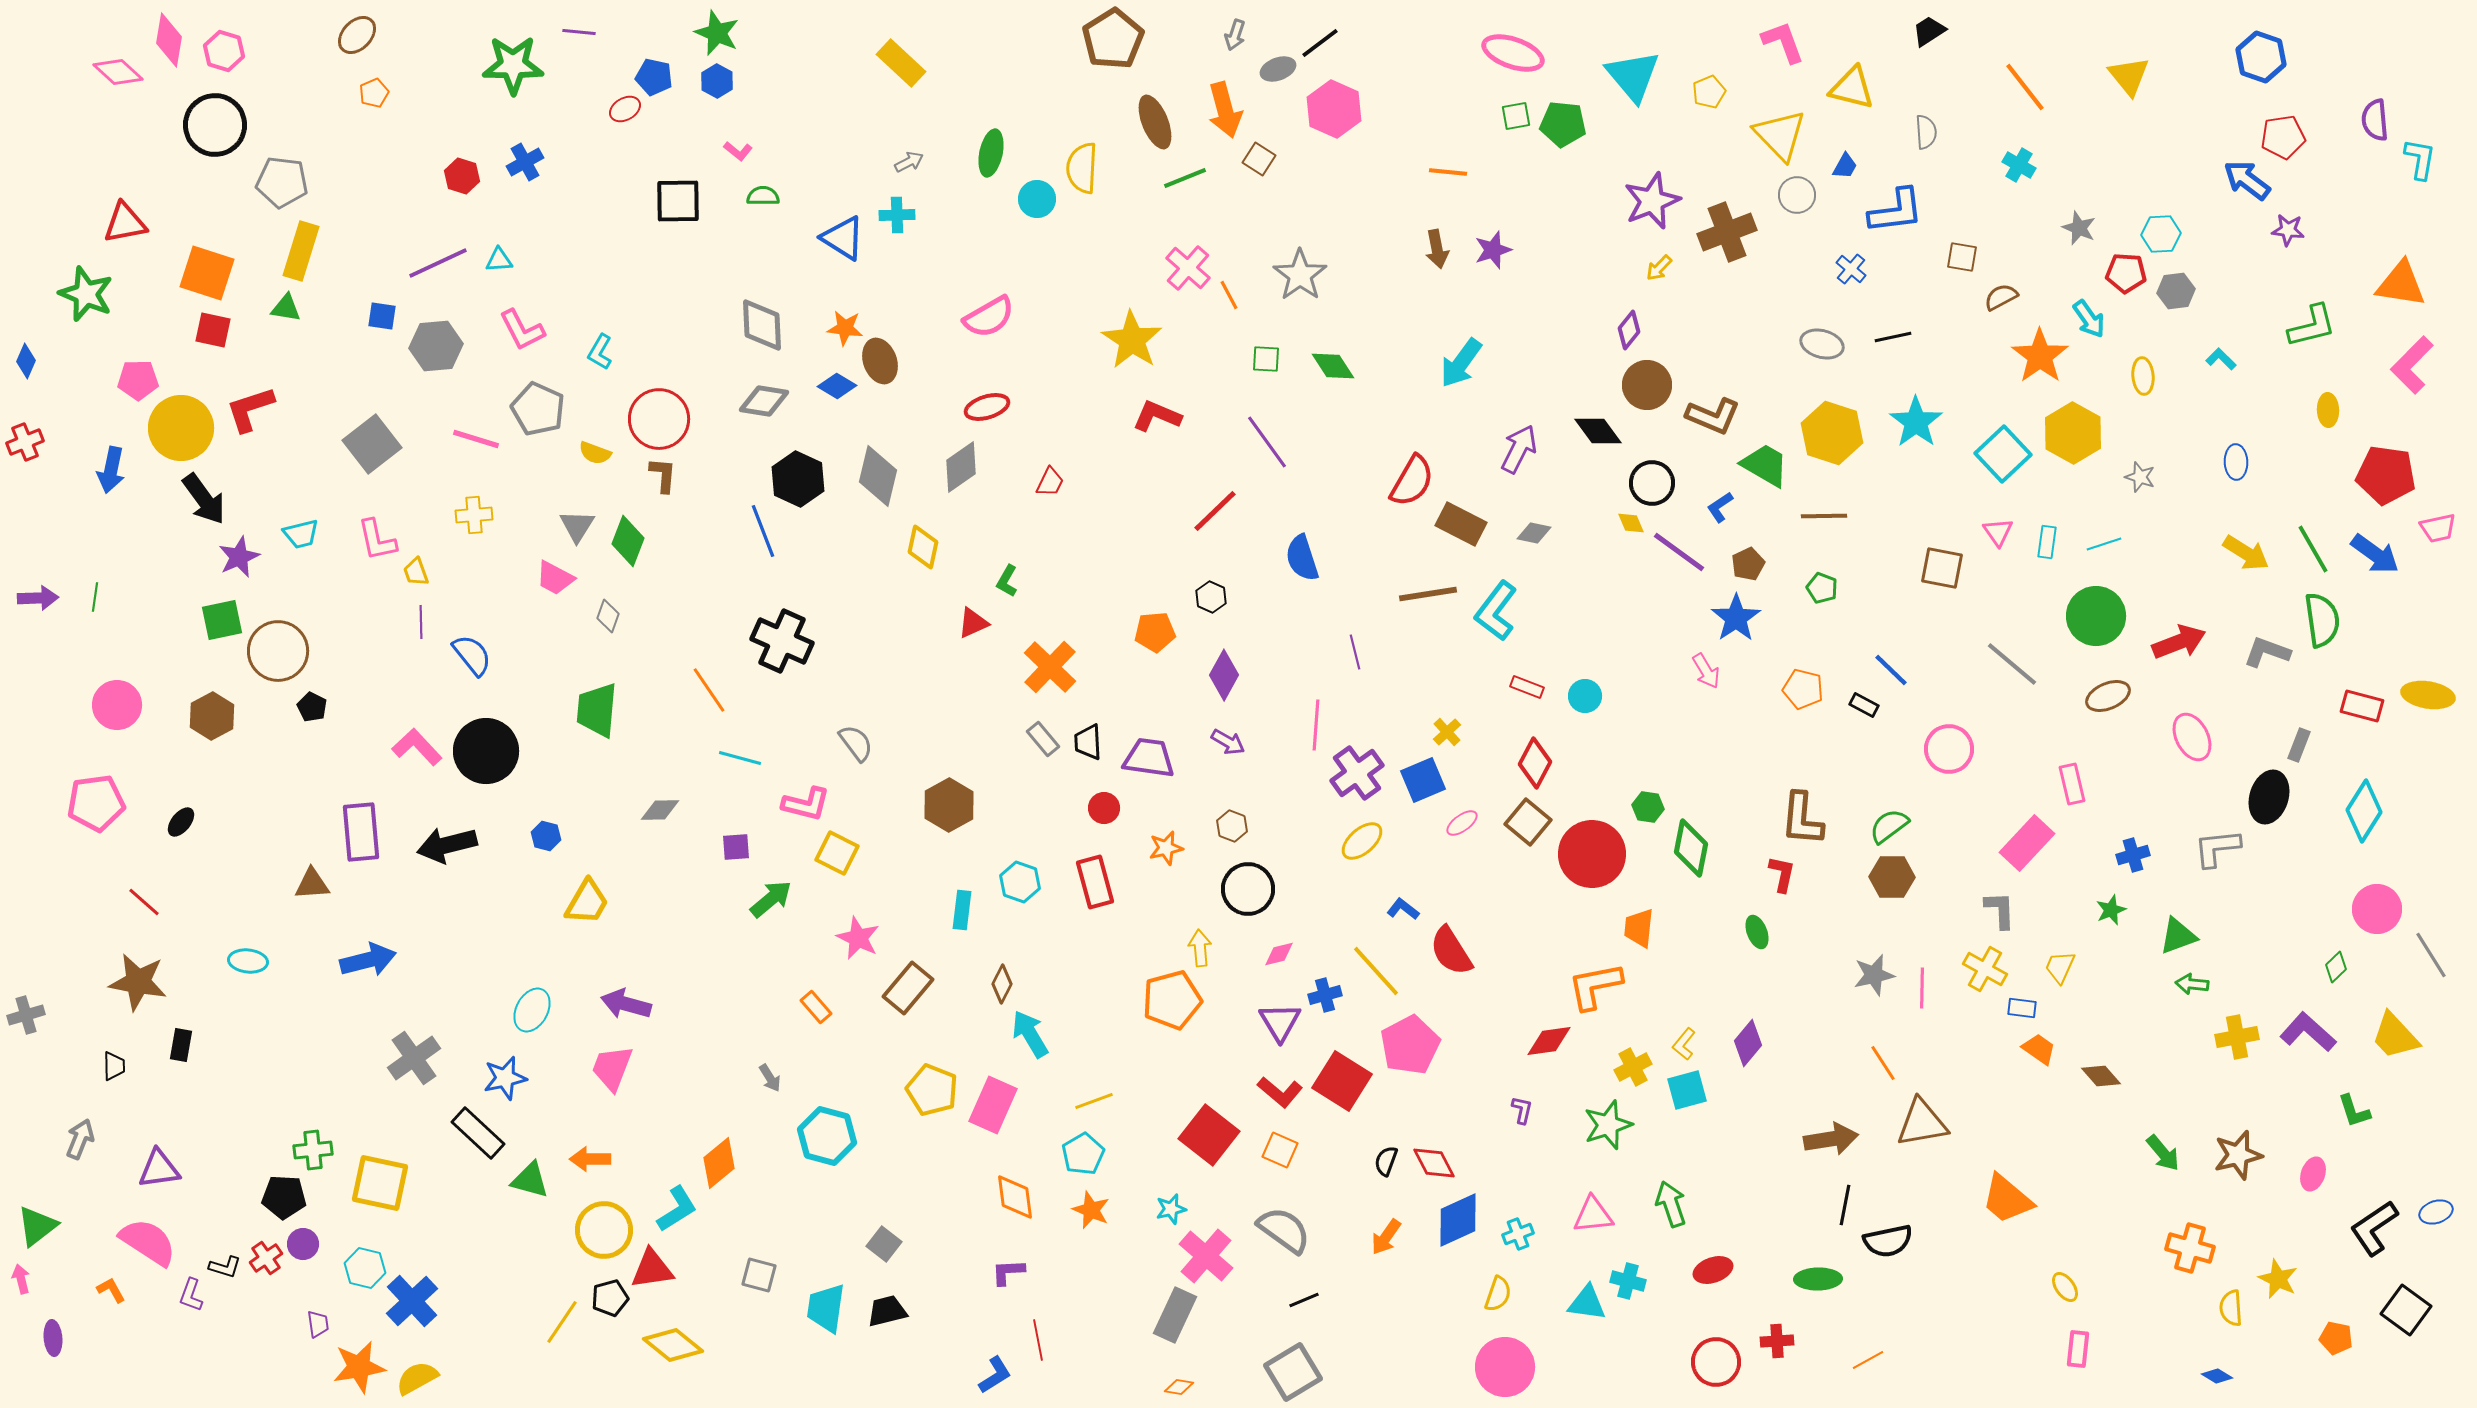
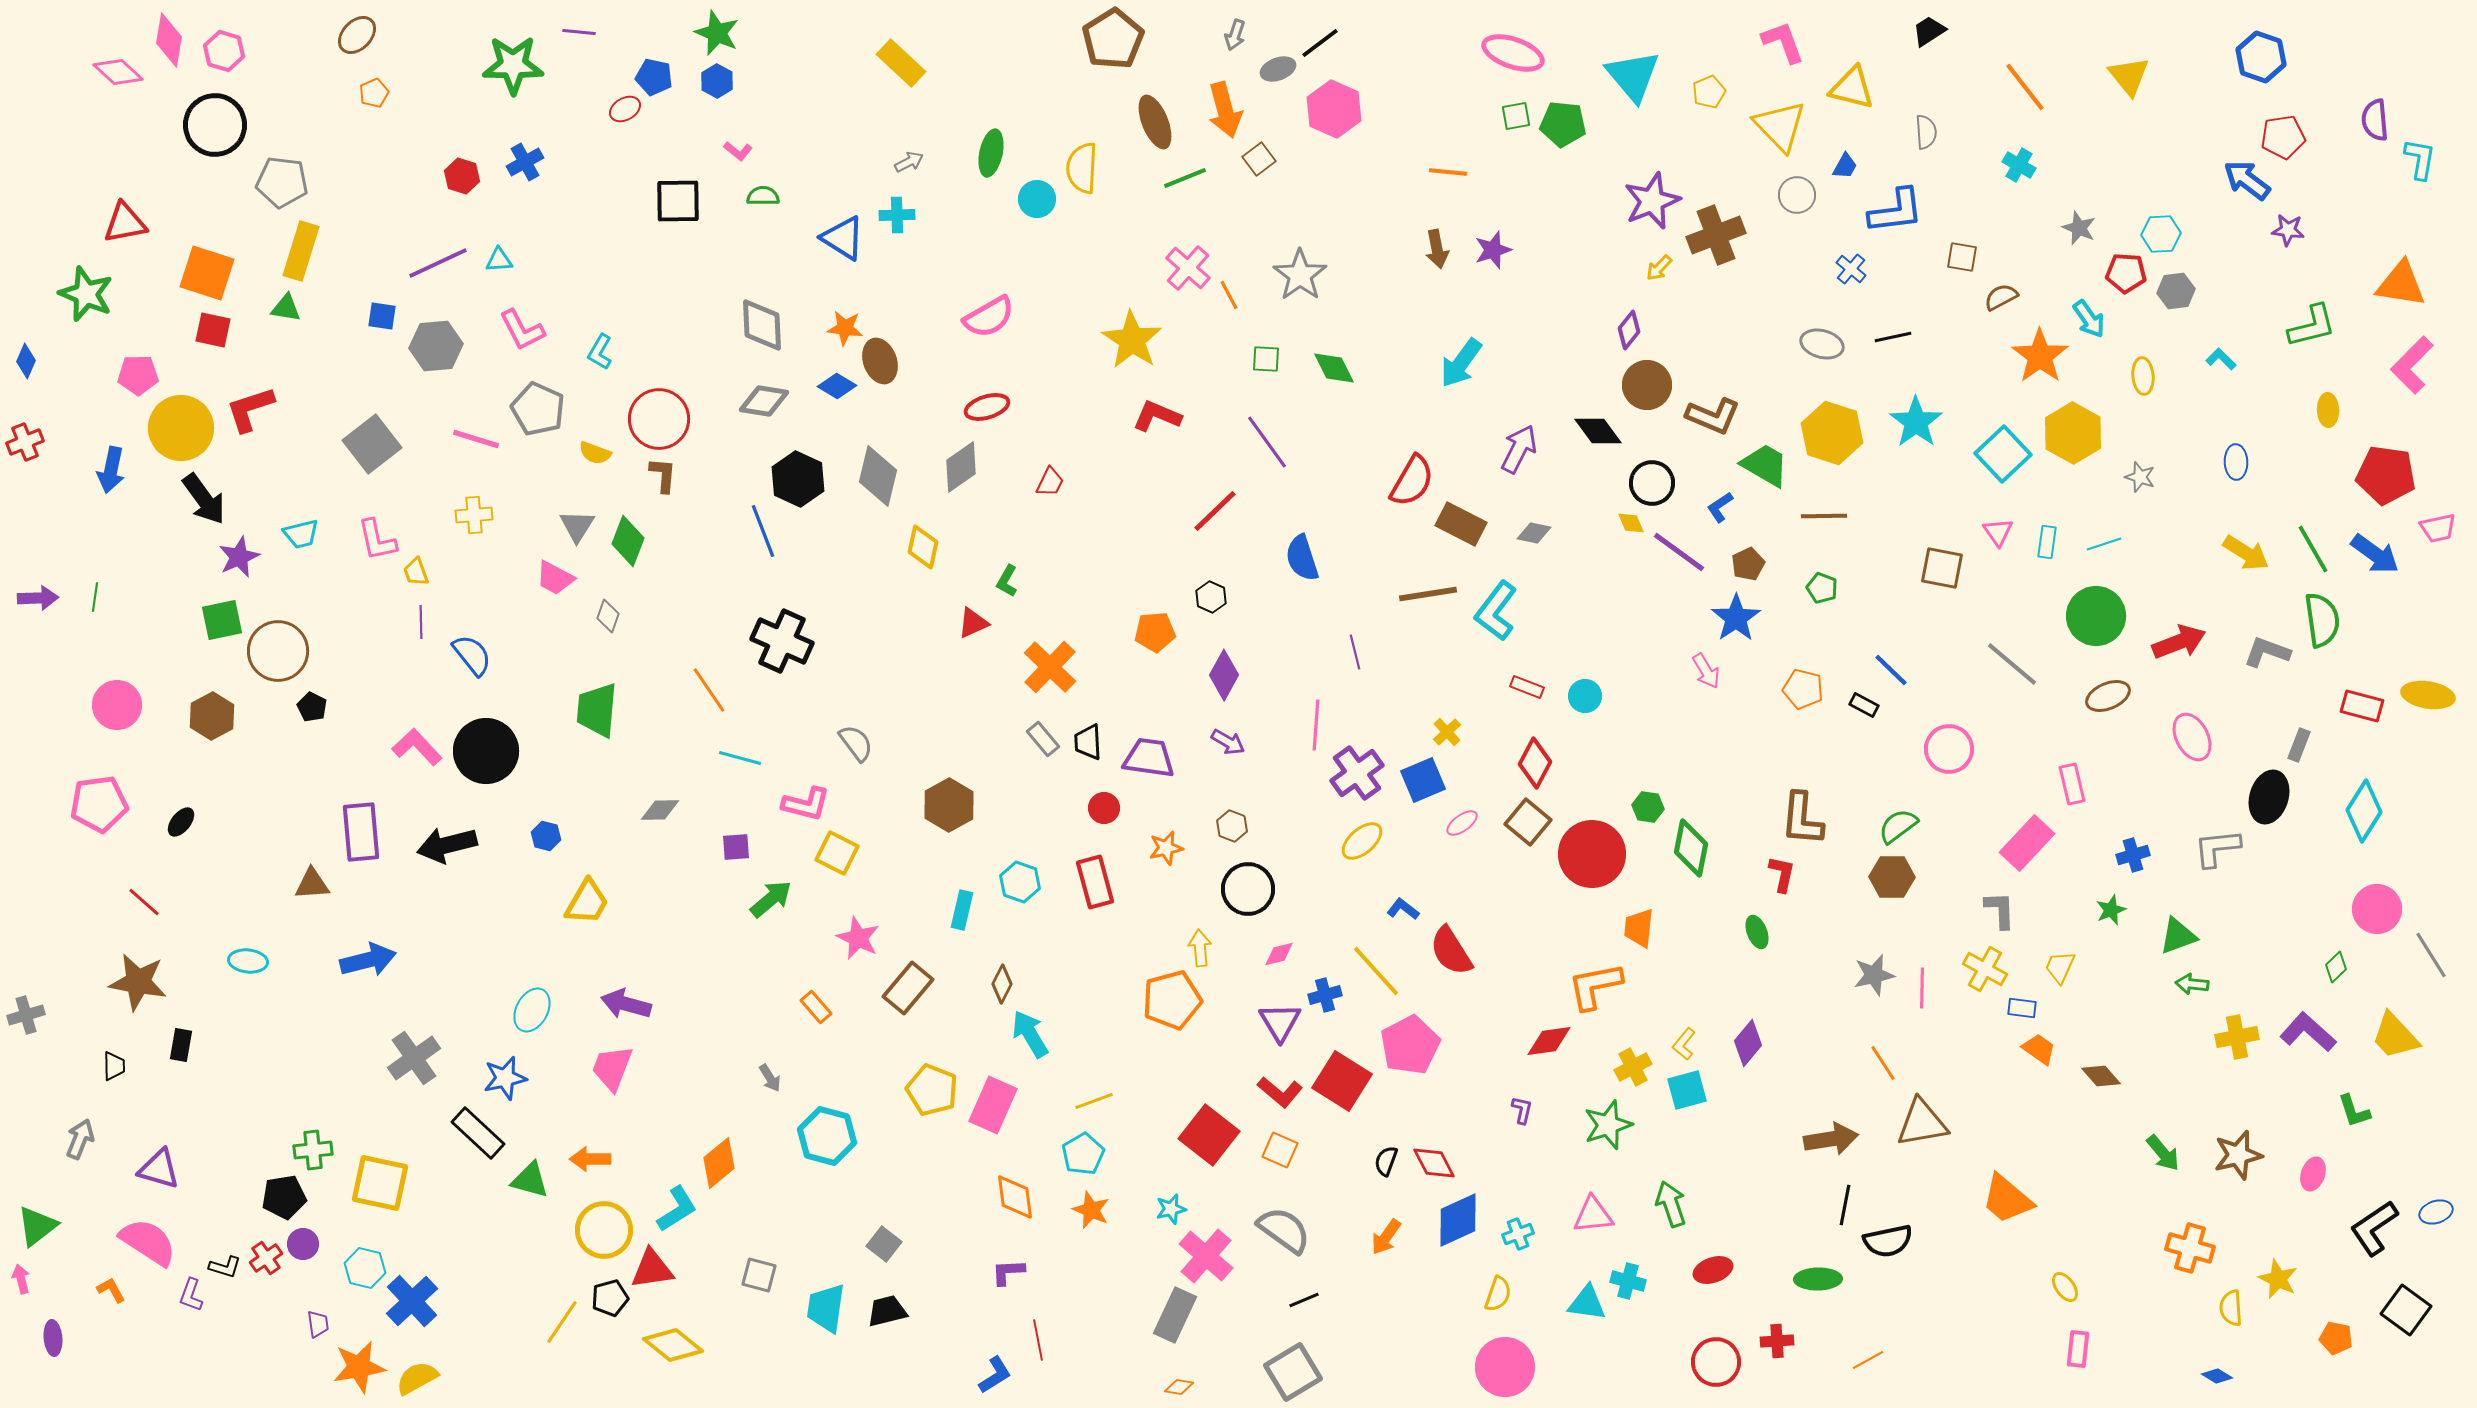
yellow triangle at (1780, 135): moved 9 px up
brown square at (1259, 159): rotated 20 degrees clockwise
brown cross at (1727, 232): moved 11 px left, 3 px down
green diamond at (1333, 366): moved 1 px right, 2 px down; rotated 6 degrees clockwise
pink pentagon at (138, 380): moved 5 px up
pink pentagon at (96, 803): moved 3 px right, 1 px down
green semicircle at (1889, 826): moved 9 px right
cyan rectangle at (962, 910): rotated 6 degrees clockwise
purple triangle at (159, 1169): rotated 24 degrees clockwise
black pentagon at (284, 1197): rotated 12 degrees counterclockwise
